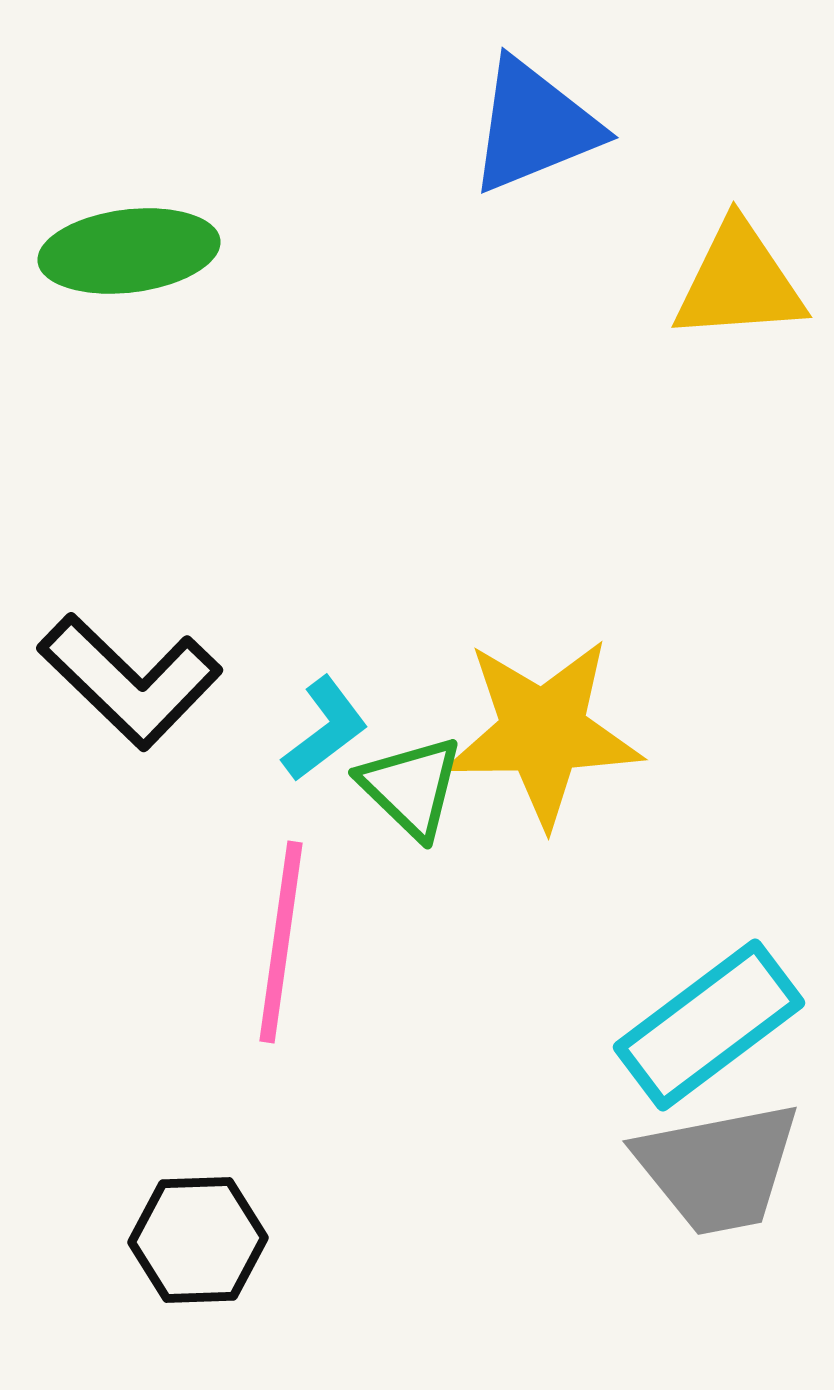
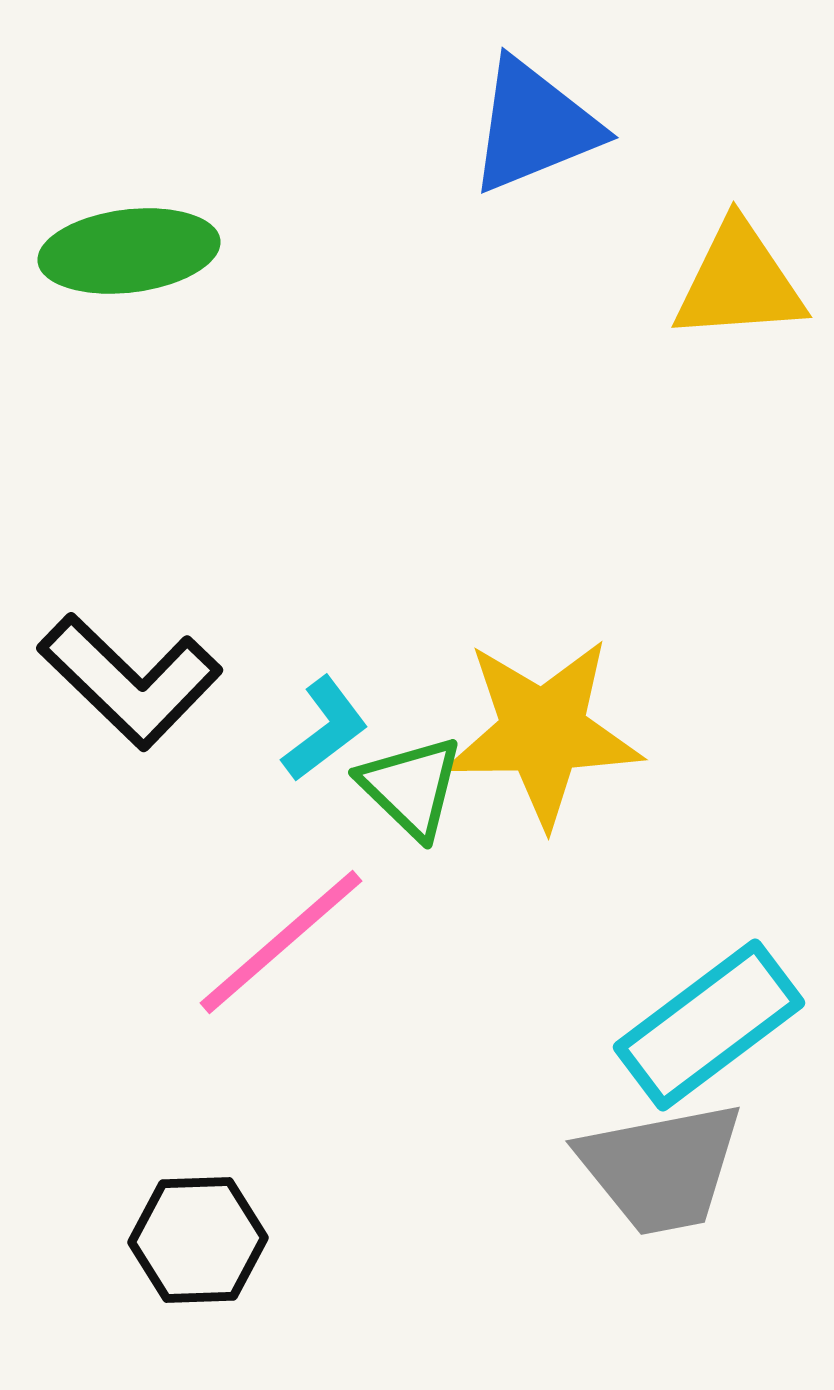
pink line: rotated 41 degrees clockwise
gray trapezoid: moved 57 px left
